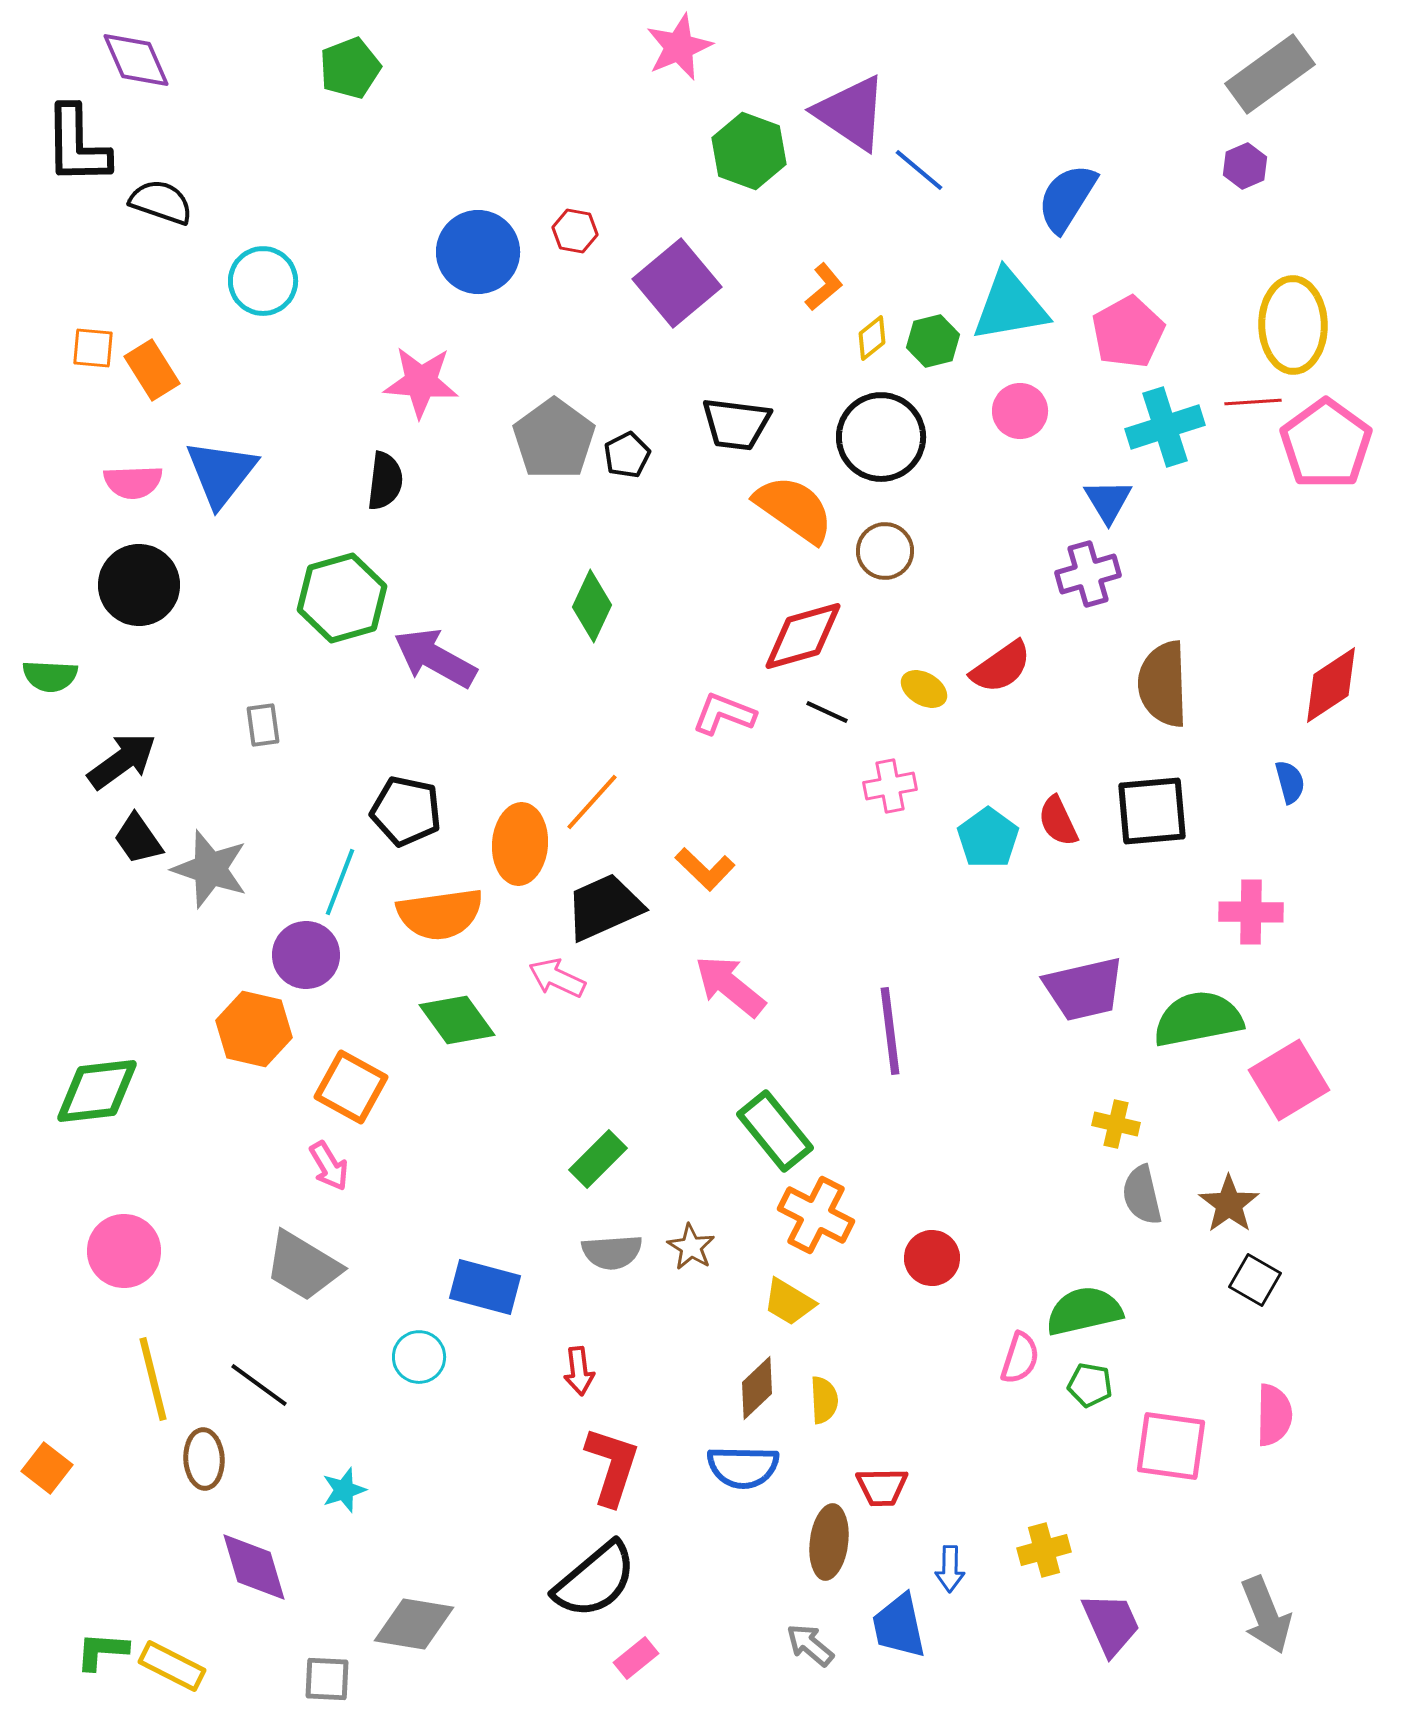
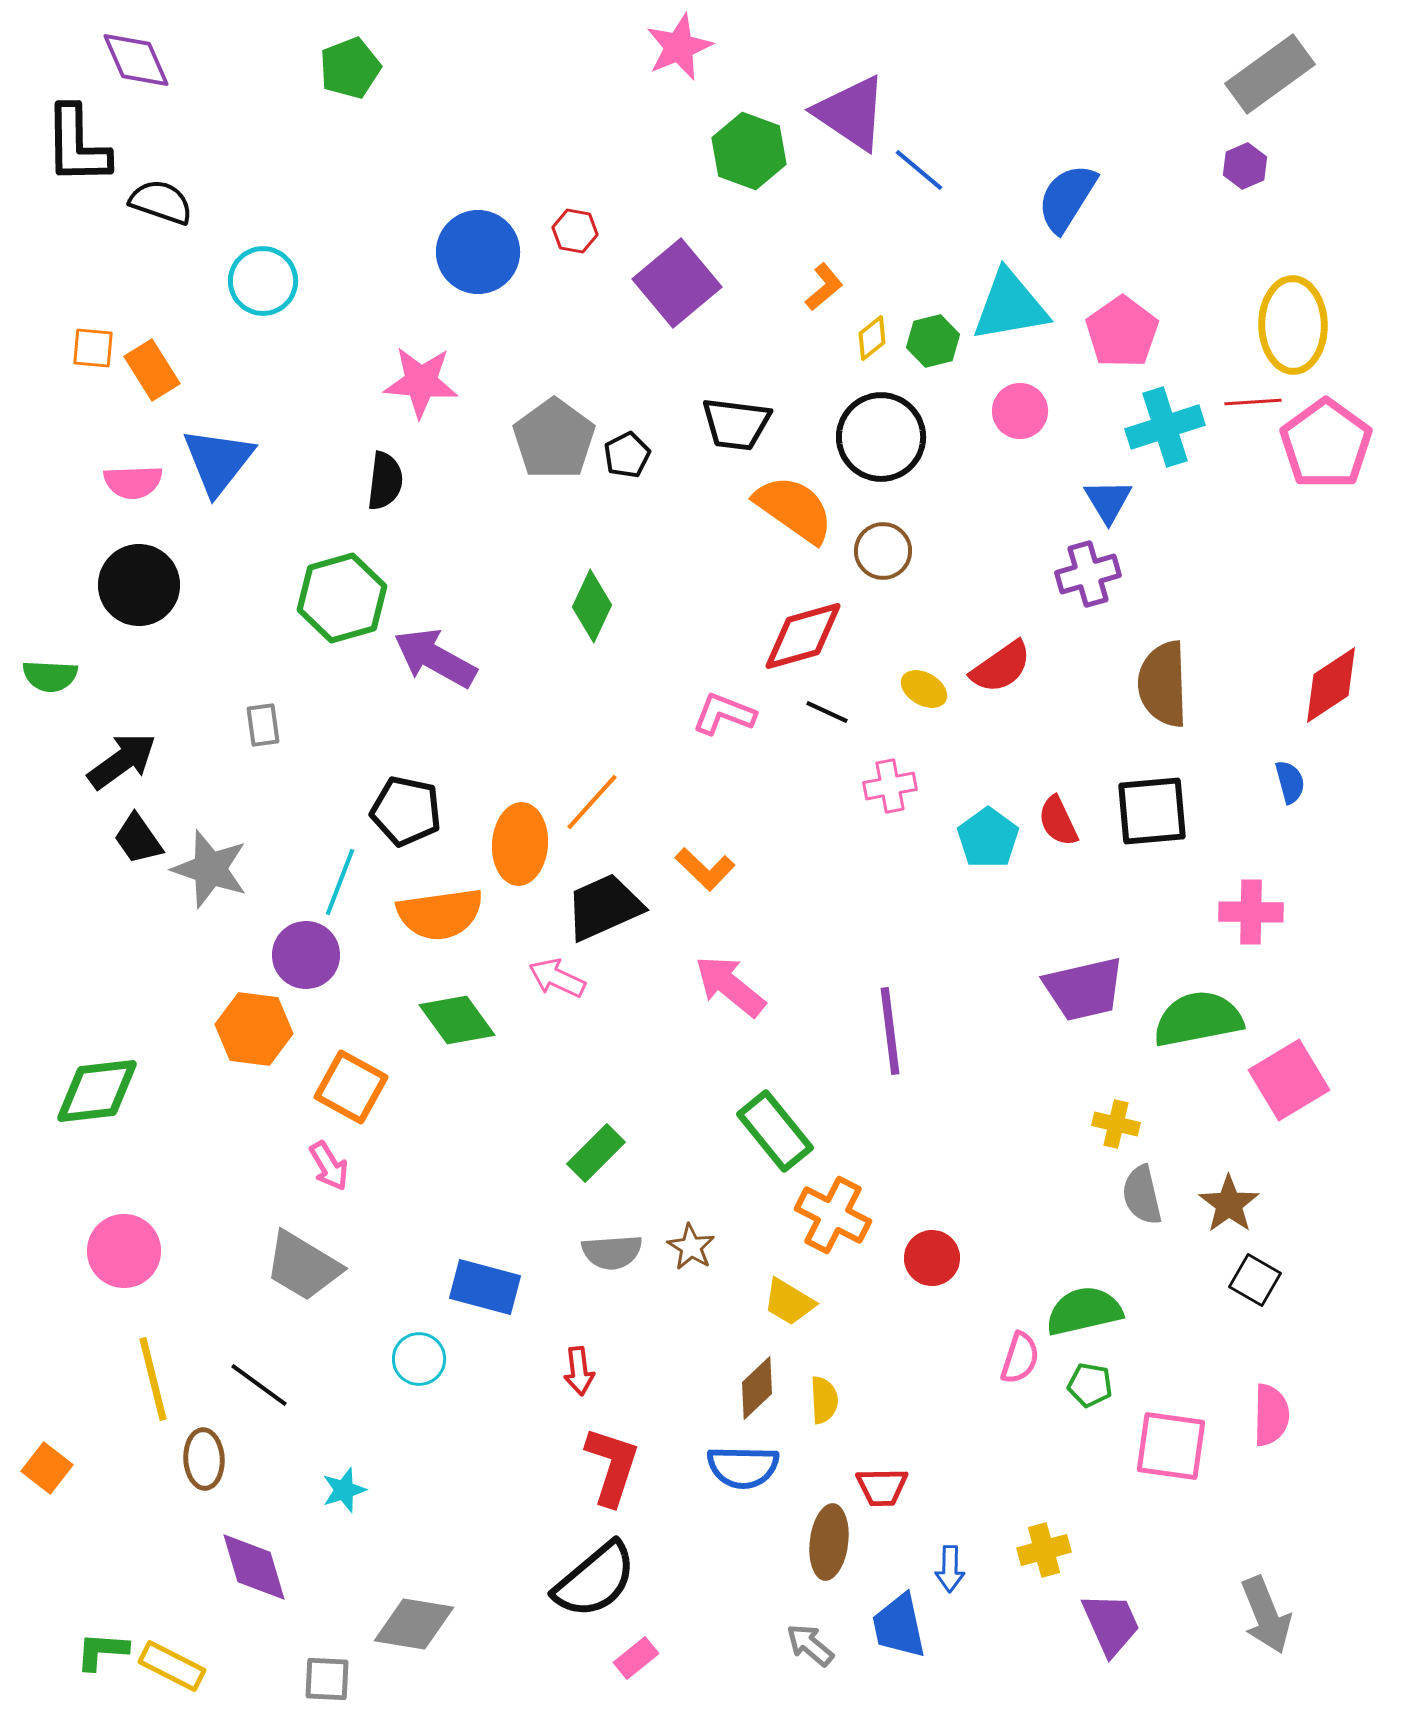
pink pentagon at (1128, 332): moved 6 px left; rotated 6 degrees counterclockwise
blue triangle at (221, 473): moved 3 px left, 12 px up
brown circle at (885, 551): moved 2 px left
orange hexagon at (254, 1029): rotated 6 degrees counterclockwise
green rectangle at (598, 1159): moved 2 px left, 6 px up
orange cross at (816, 1215): moved 17 px right
cyan circle at (419, 1357): moved 2 px down
pink semicircle at (1274, 1415): moved 3 px left
